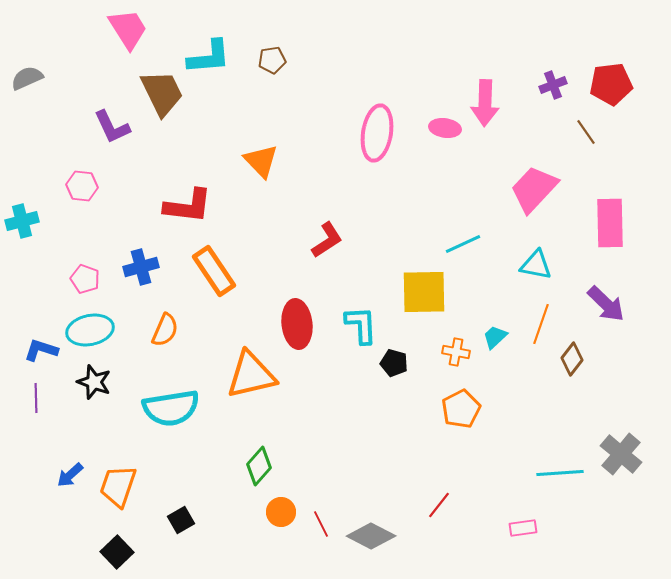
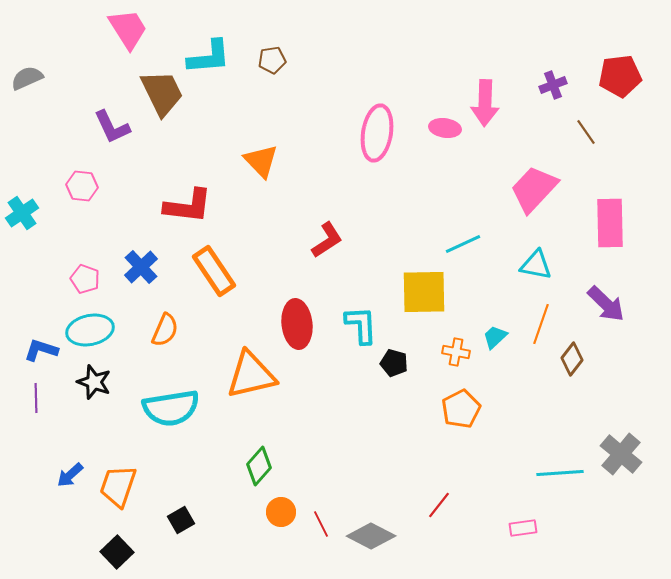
red pentagon at (611, 84): moved 9 px right, 8 px up
cyan cross at (22, 221): moved 8 px up; rotated 20 degrees counterclockwise
blue cross at (141, 267): rotated 28 degrees counterclockwise
